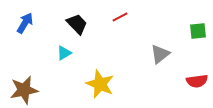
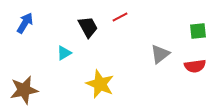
black trapezoid: moved 11 px right, 3 px down; rotated 15 degrees clockwise
red semicircle: moved 2 px left, 15 px up
